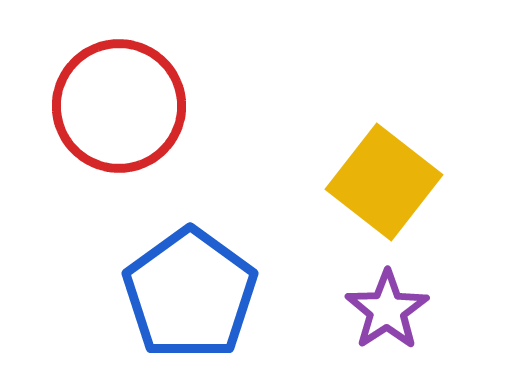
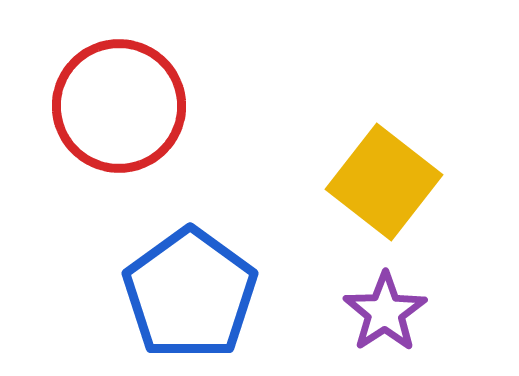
purple star: moved 2 px left, 2 px down
